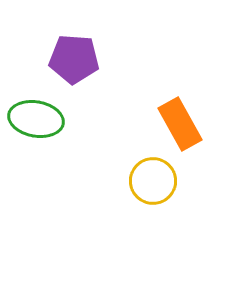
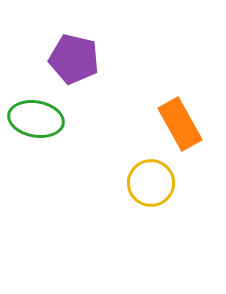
purple pentagon: rotated 9 degrees clockwise
yellow circle: moved 2 px left, 2 px down
